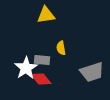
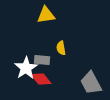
gray trapezoid: moved 1 px left, 11 px down; rotated 80 degrees clockwise
